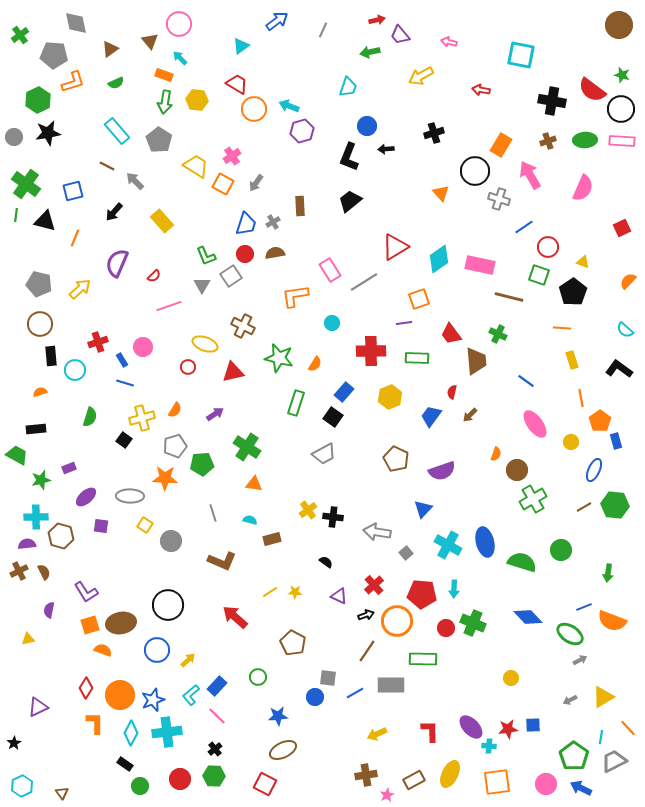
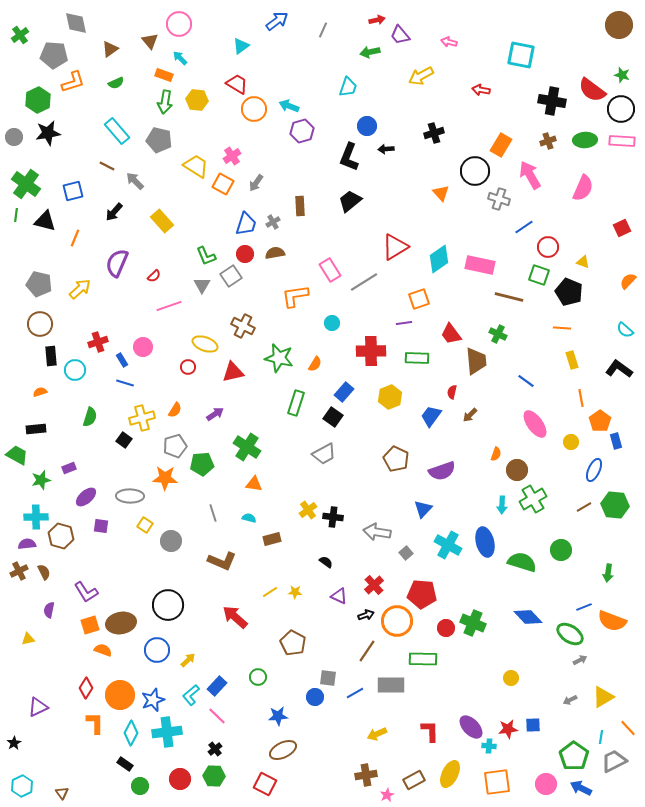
gray pentagon at (159, 140): rotated 20 degrees counterclockwise
black pentagon at (573, 292): moved 4 px left; rotated 16 degrees counterclockwise
cyan semicircle at (250, 520): moved 1 px left, 2 px up
cyan arrow at (454, 589): moved 48 px right, 84 px up
